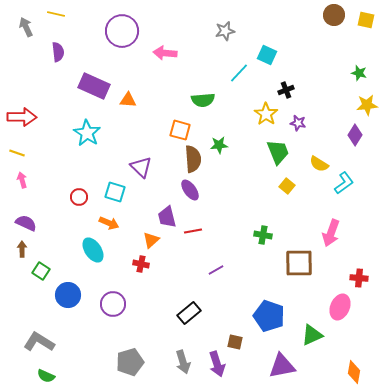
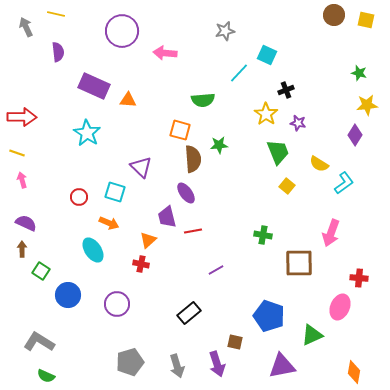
purple ellipse at (190, 190): moved 4 px left, 3 px down
orange triangle at (151, 240): moved 3 px left
purple circle at (113, 304): moved 4 px right
gray arrow at (183, 362): moved 6 px left, 4 px down
